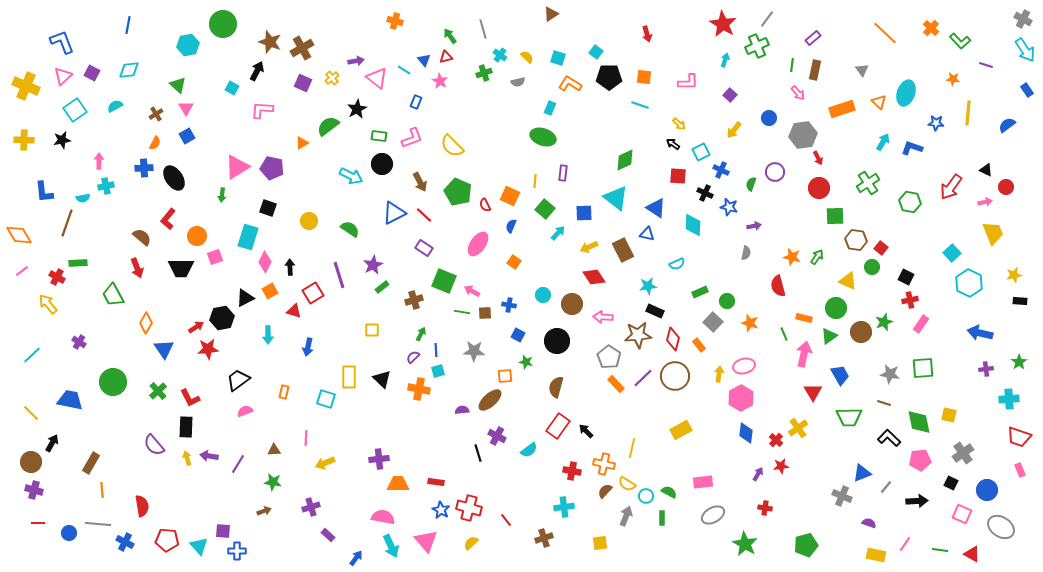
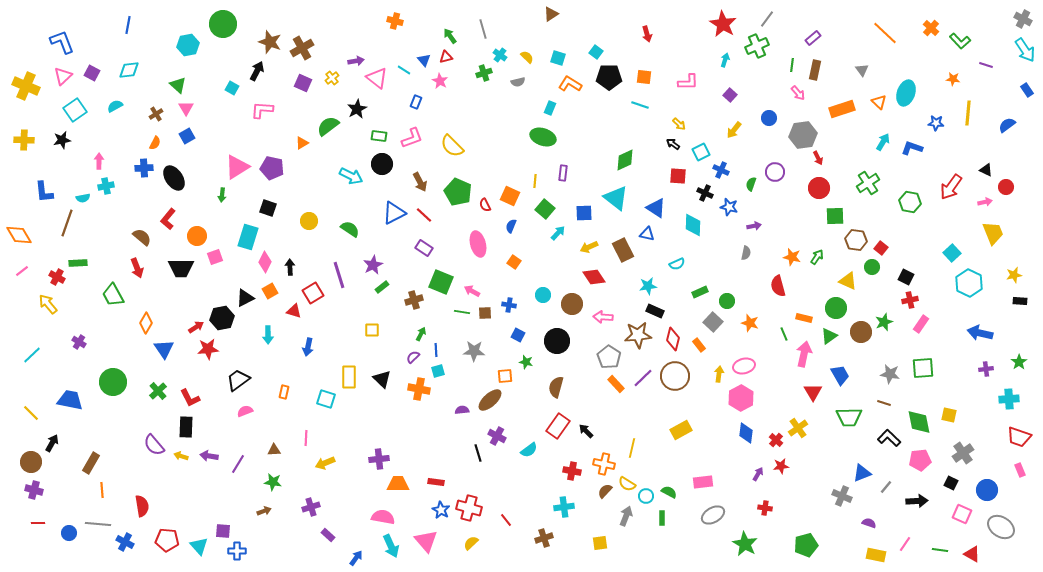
pink ellipse at (478, 244): rotated 50 degrees counterclockwise
green square at (444, 281): moved 3 px left, 1 px down
yellow arrow at (187, 458): moved 6 px left, 2 px up; rotated 56 degrees counterclockwise
